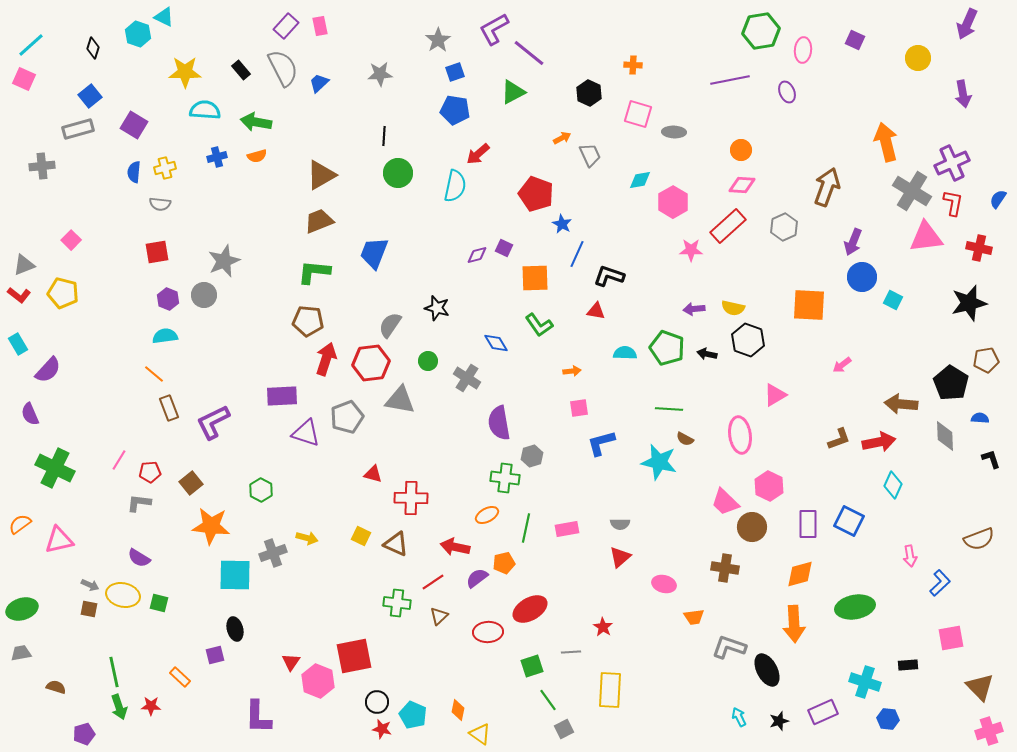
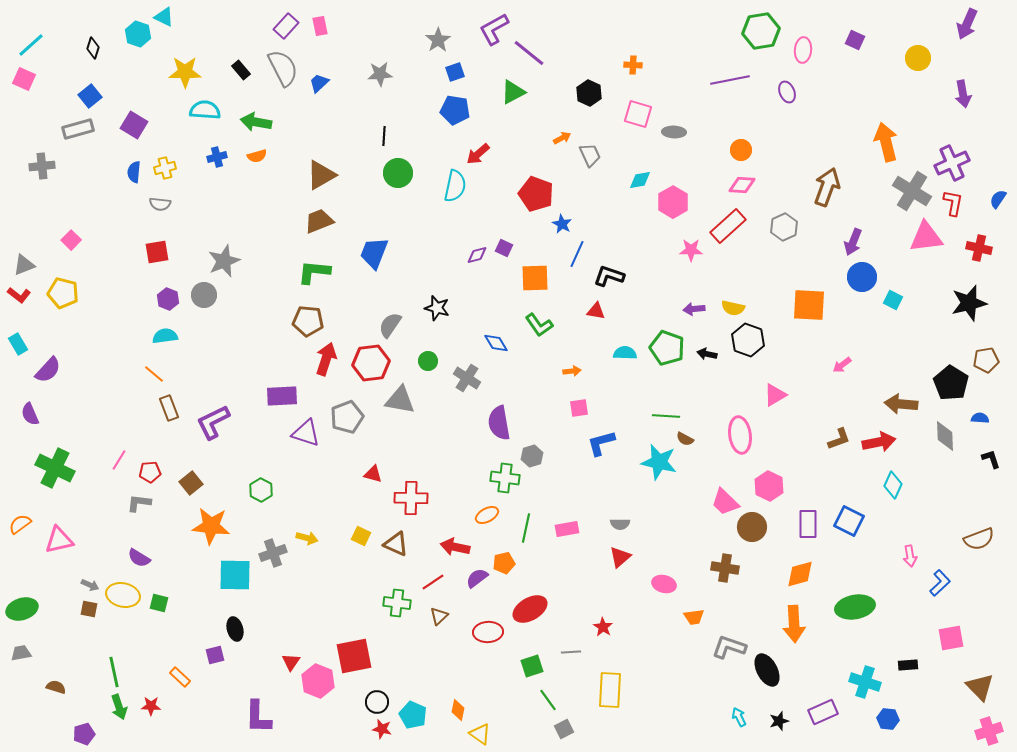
green line at (669, 409): moved 3 px left, 7 px down
